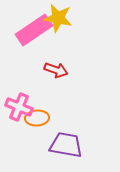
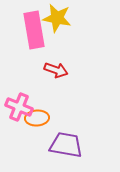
yellow star: moved 1 px left
pink rectangle: rotated 66 degrees counterclockwise
